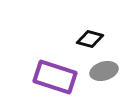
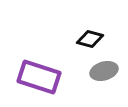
purple rectangle: moved 16 px left
